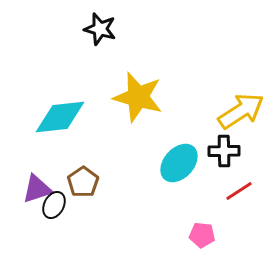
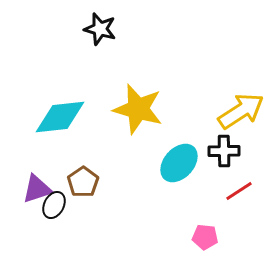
yellow star: moved 12 px down
pink pentagon: moved 3 px right, 2 px down
